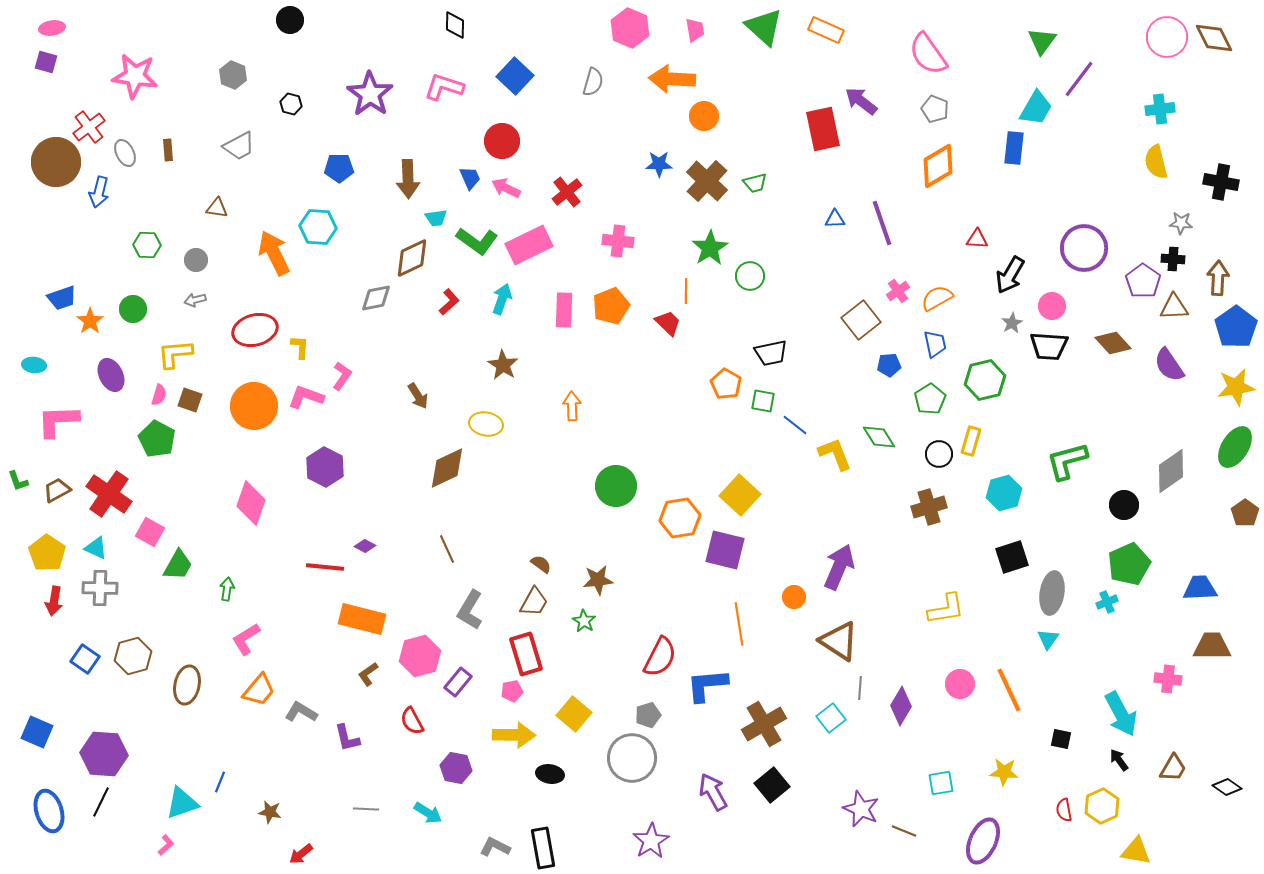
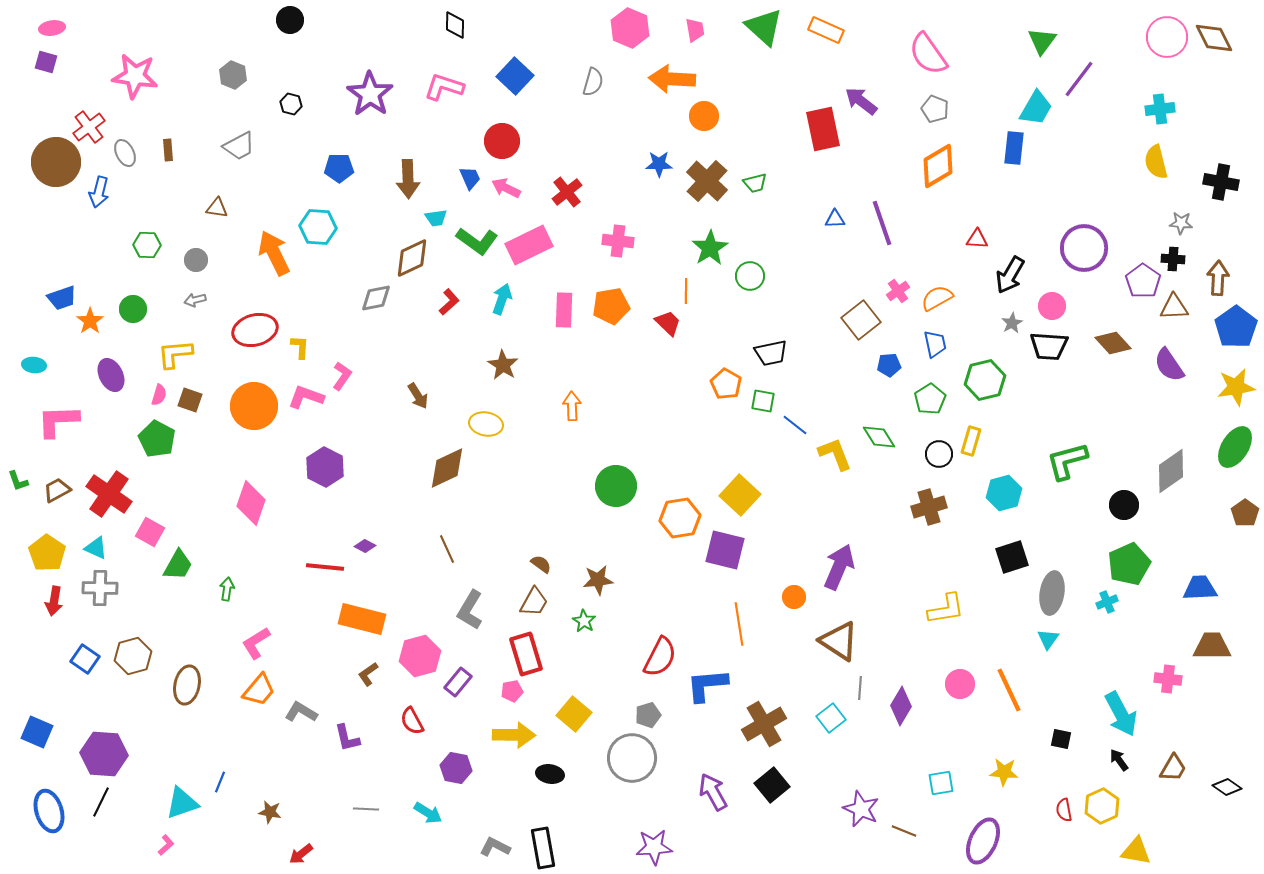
orange pentagon at (611, 306): rotated 12 degrees clockwise
pink L-shape at (246, 639): moved 10 px right, 4 px down
purple star at (651, 841): moved 3 px right, 6 px down; rotated 27 degrees clockwise
